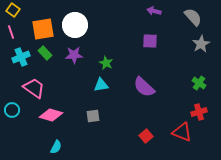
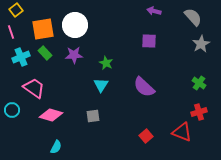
yellow square: moved 3 px right; rotated 16 degrees clockwise
purple square: moved 1 px left
cyan triangle: rotated 49 degrees counterclockwise
